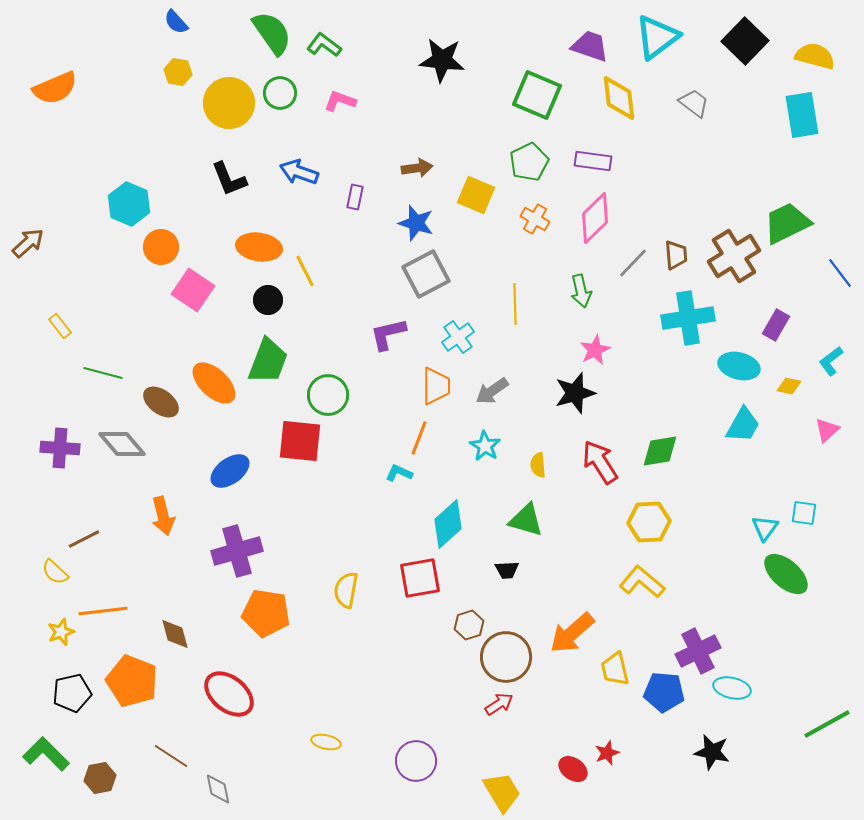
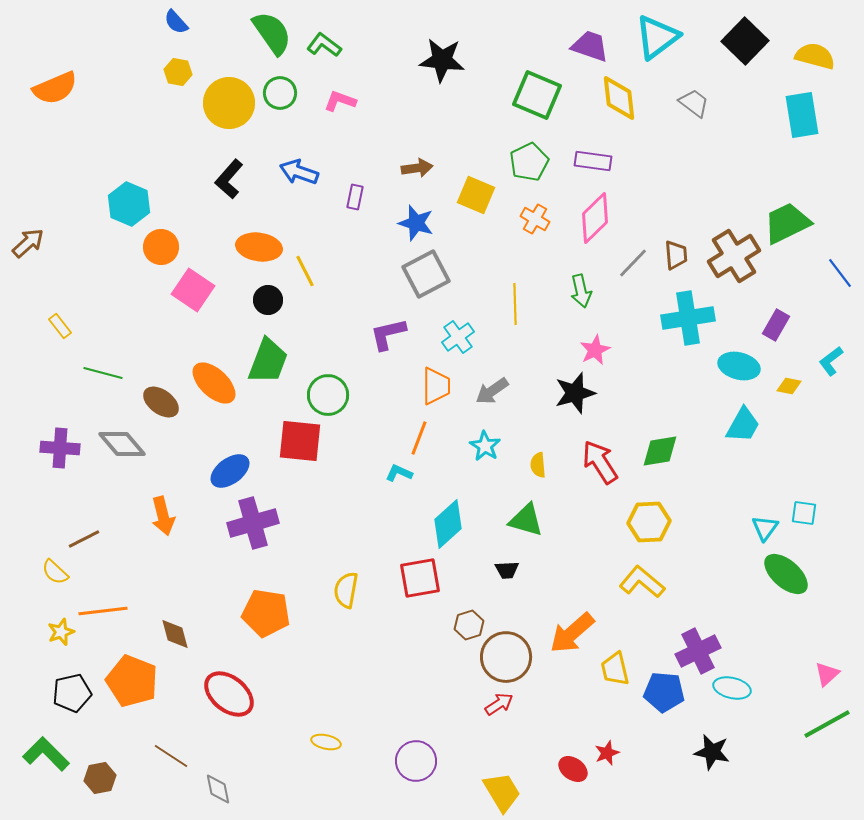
black L-shape at (229, 179): rotated 63 degrees clockwise
pink triangle at (827, 430): moved 244 px down
purple cross at (237, 551): moved 16 px right, 28 px up
